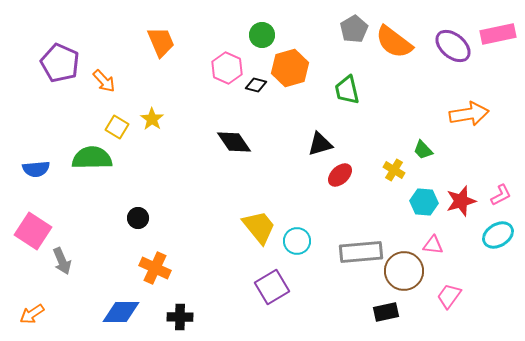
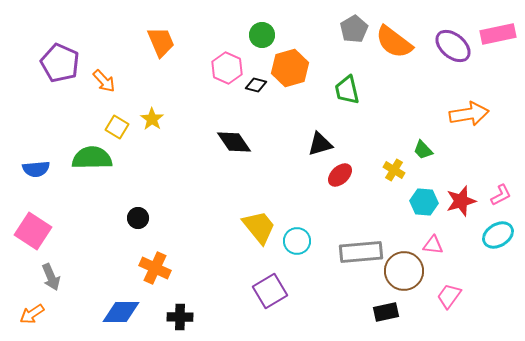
gray arrow at (62, 261): moved 11 px left, 16 px down
purple square at (272, 287): moved 2 px left, 4 px down
